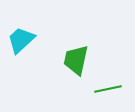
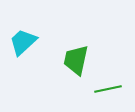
cyan trapezoid: moved 2 px right, 2 px down
